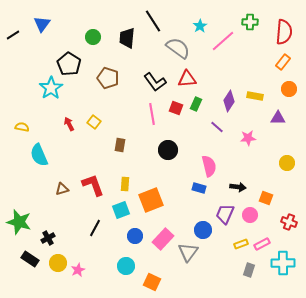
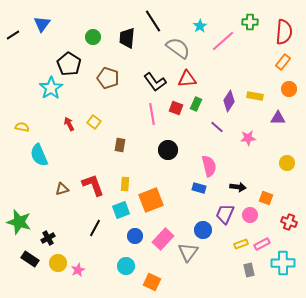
gray rectangle at (249, 270): rotated 32 degrees counterclockwise
